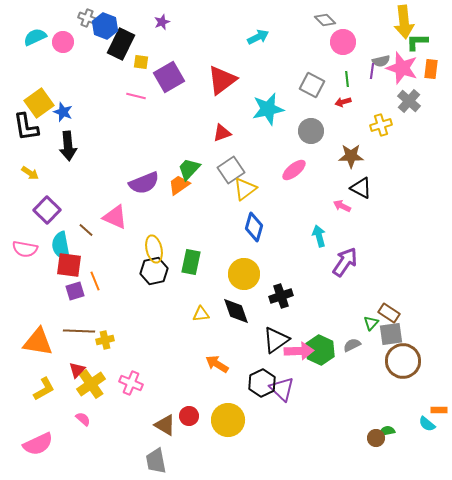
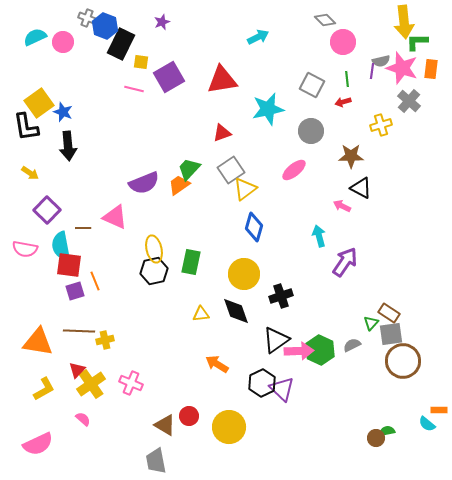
red triangle at (222, 80): rotated 28 degrees clockwise
pink line at (136, 96): moved 2 px left, 7 px up
brown line at (86, 230): moved 3 px left, 2 px up; rotated 42 degrees counterclockwise
yellow circle at (228, 420): moved 1 px right, 7 px down
